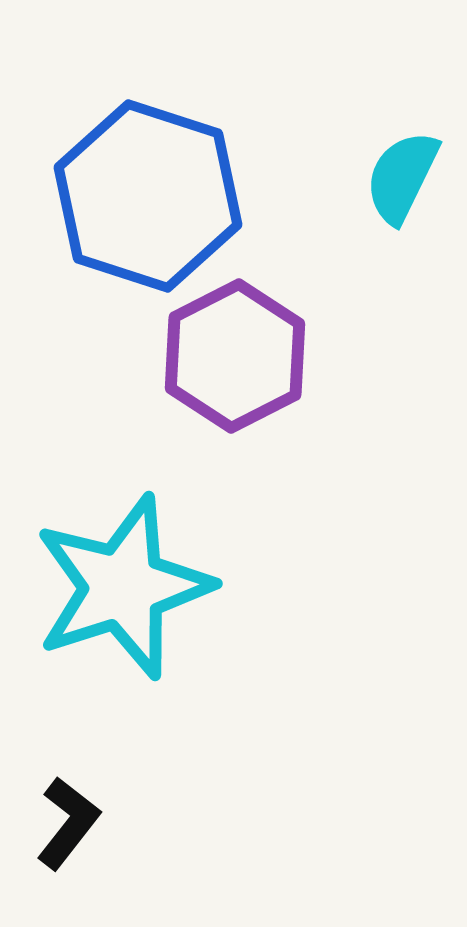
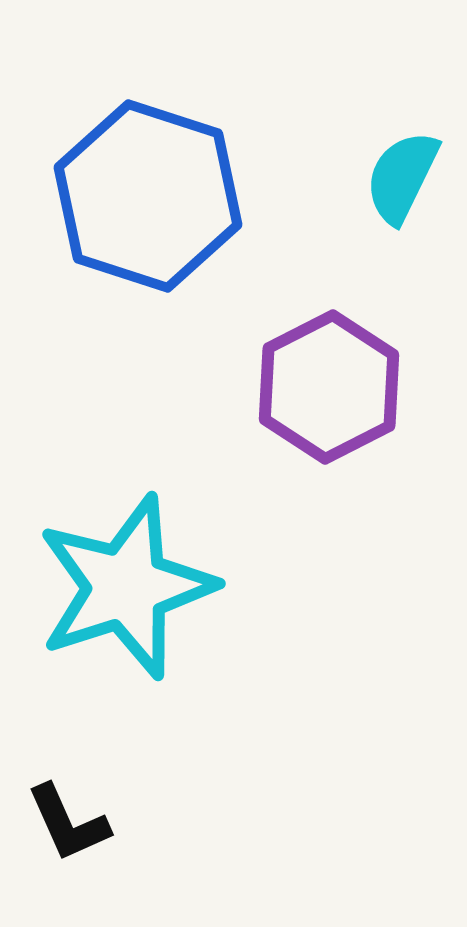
purple hexagon: moved 94 px right, 31 px down
cyan star: moved 3 px right
black L-shape: rotated 118 degrees clockwise
